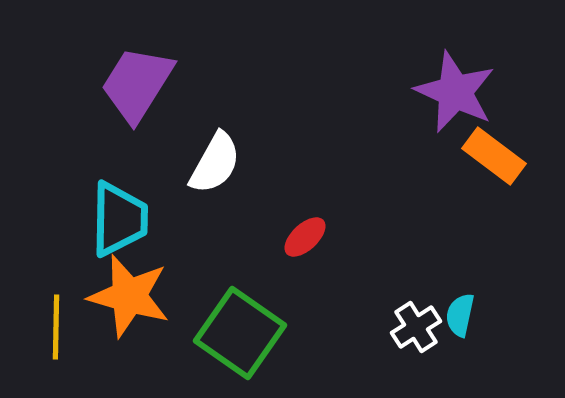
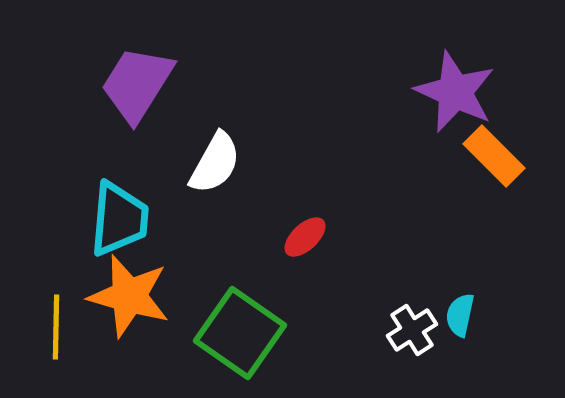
orange rectangle: rotated 8 degrees clockwise
cyan trapezoid: rotated 4 degrees clockwise
white cross: moved 4 px left, 3 px down
